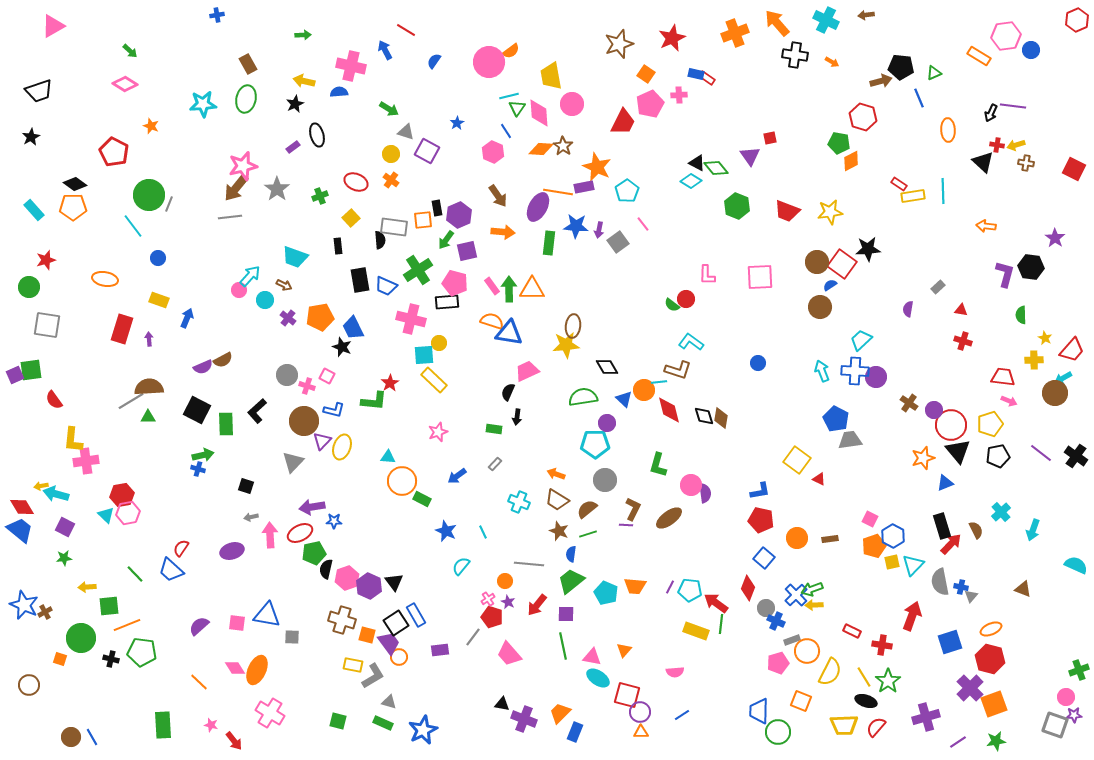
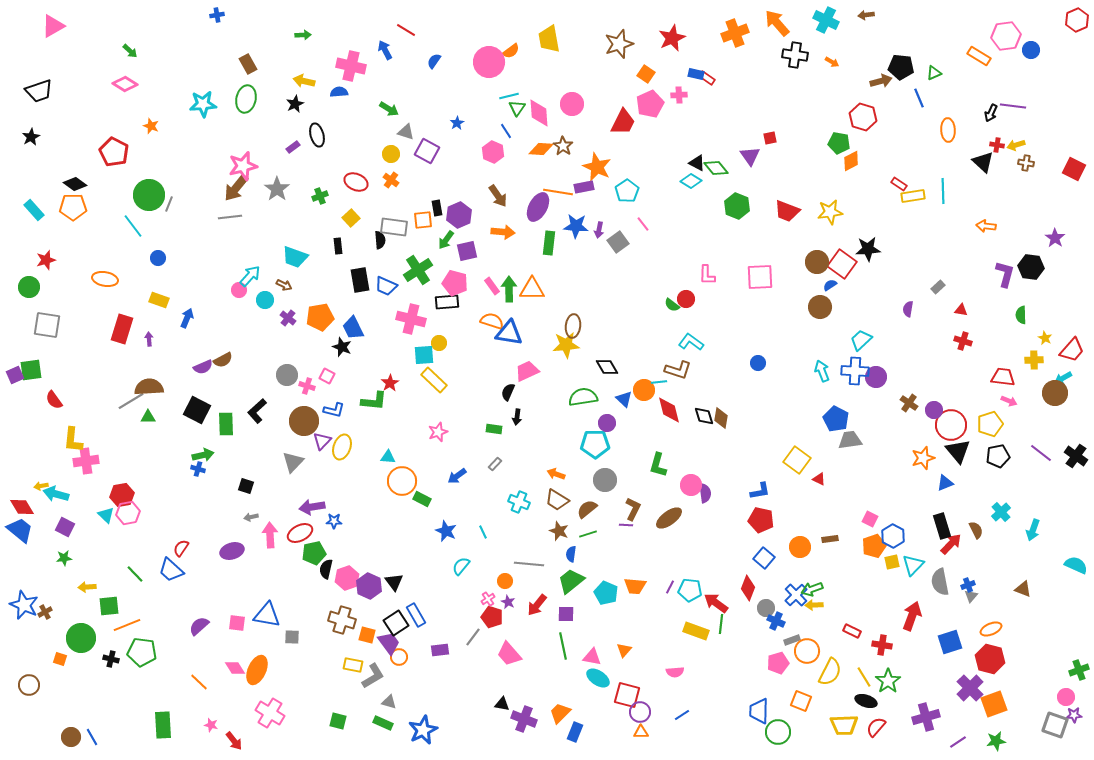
yellow trapezoid at (551, 76): moved 2 px left, 37 px up
orange circle at (797, 538): moved 3 px right, 9 px down
blue cross at (961, 587): moved 7 px right, 2 px up; rotated 32 degrees counterclockwise
